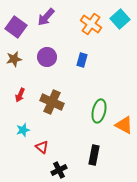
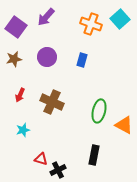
orange cross: rotated 15 degrees counterclockwise
red triangle: moved 1 px left, 12 px down; rotated 24 degrees counterclockwise
black cross: moved 1 px left
